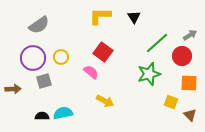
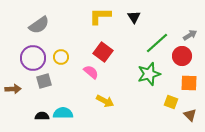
cyan semicircle: rotated 12 degrees clockwise
